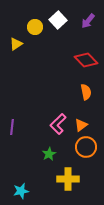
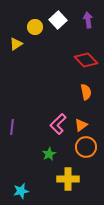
purple arrow: moved 1 px up; rotated 133 degrees clockwise
